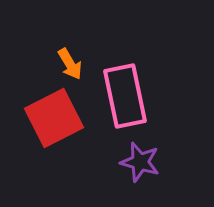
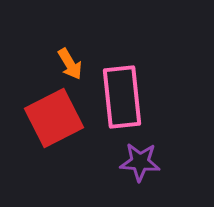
pink rectangle: moved 3 px left, 1 px down; rotated 6 degrees clockwise
purple star: rotated 12 degrees counterclockwise
